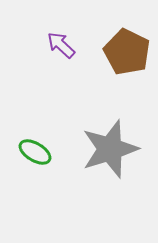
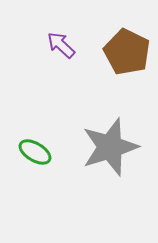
gray star: moved 2 px up
